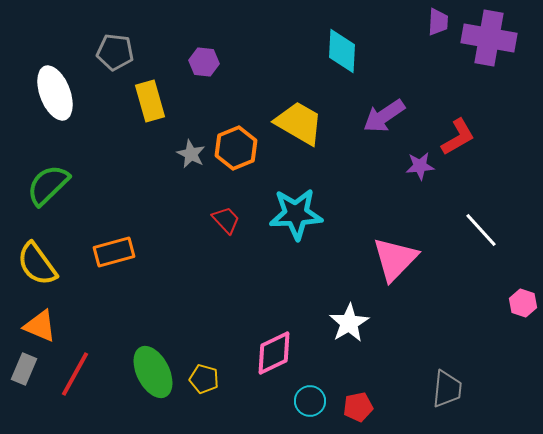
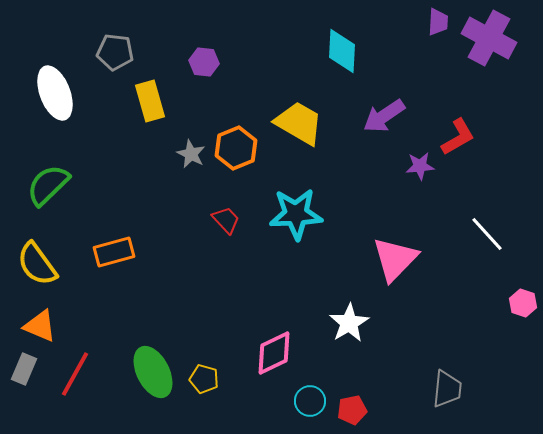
purple cross: rotated 18 degrees clockwise
white line: moved 6 px right, 4 px down
red pentagon: moved 6 px left, 3 px down
